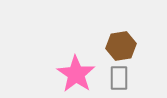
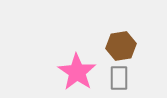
pink star: moved 1 px right, 2 px up
